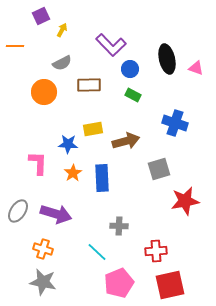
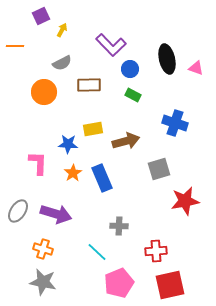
blue rectangle: rotated 20 degrees counterclockwise
